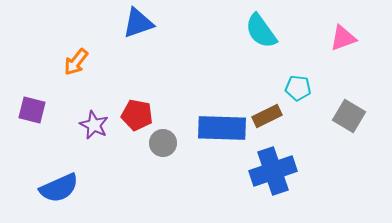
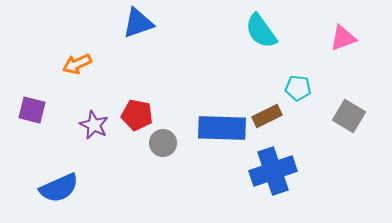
orange arrow: moved 1 px right, 2 px down; rotated 28 degrees clockwise
